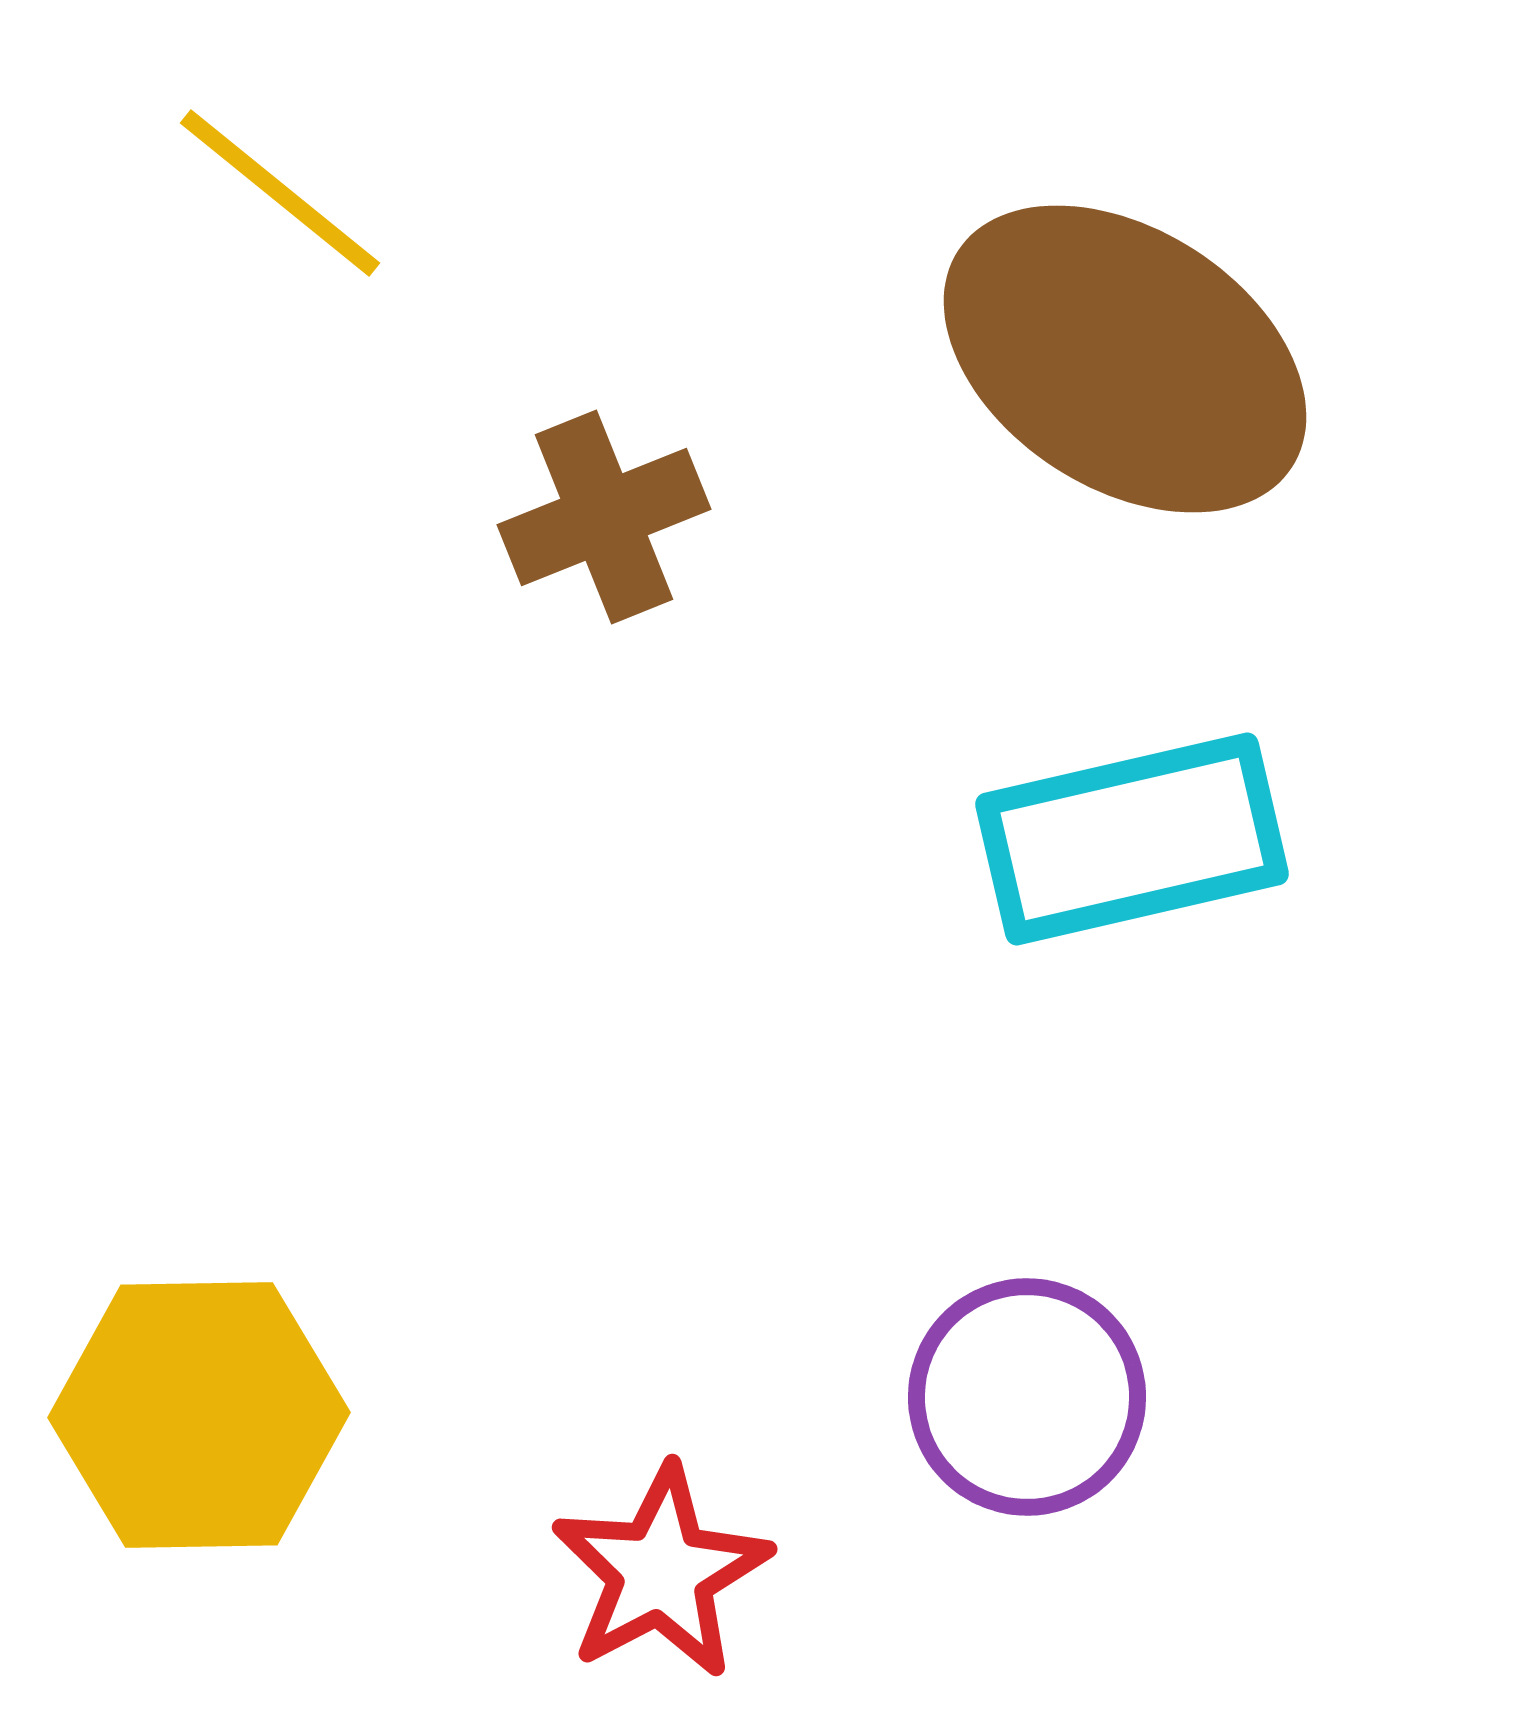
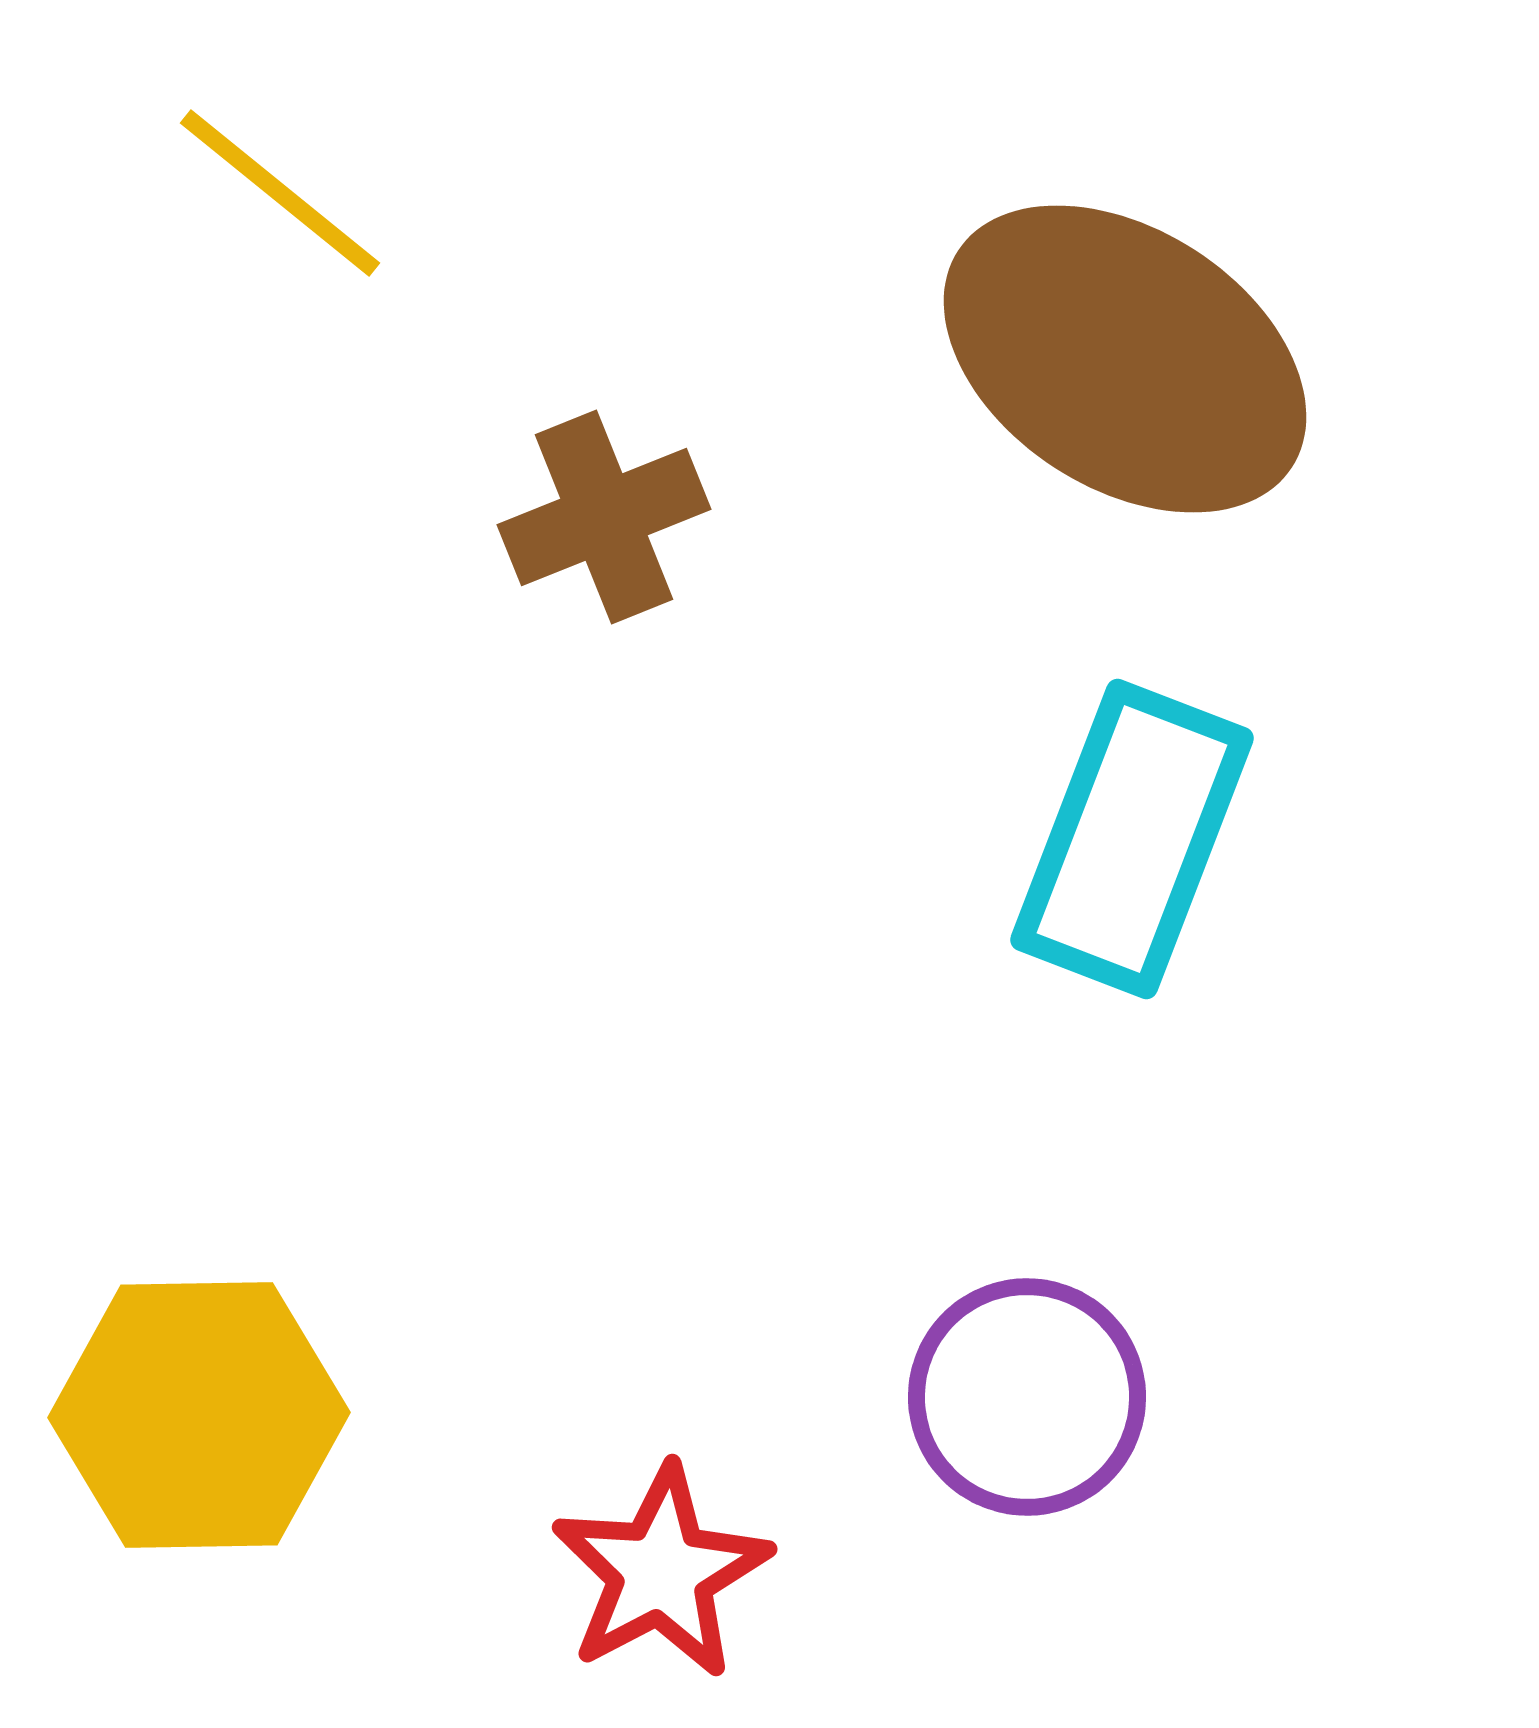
cyan rectangle: rotated 56 degrees counterclockwise
